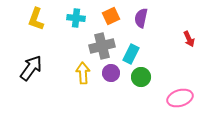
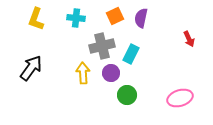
orange square: moved 4 px right
green circle: moved 14 px left, 18 px down
